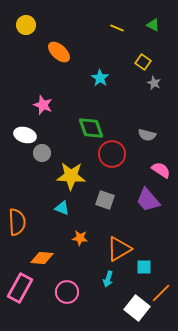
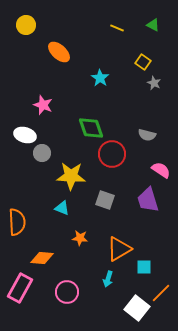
purple trapezoid: rotated 24 degrees clockwise
